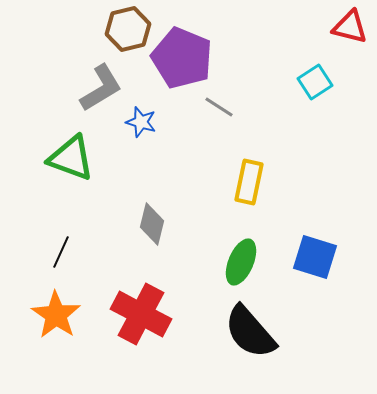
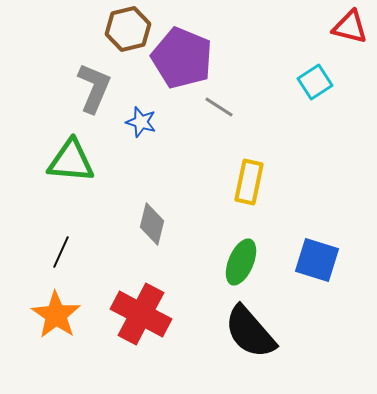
gray L-shape: moved 7 px left; rotated 36 degrees counterclockwise
green triangle: moved 3 px down; rotated 15 degrees counterclockwise
blue square: moved 2 px right, 3 px down
